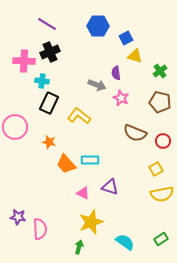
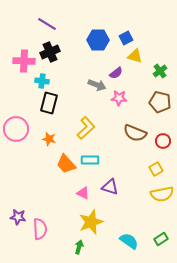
blue hexagon: moved 14 px down
purple semicircle: rotated 120 degrees counterclockwise
pink star: moved 2 px left; rotated 21 degrees counterclockwise
black rectangle: rotated 10 degrees counterclockwise
yellow L-shape: moved 7 px right, 12 px down; rotated 100 degrees clockwise
pink circle: moved 1 px right, 2 px down
orange star: moved 3 px up
cyan semicircle: moved 4 px right, 1 px up
